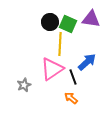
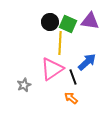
purple triangle: moved 1 px left, 2 px down
yellow line: moved 1 px up
